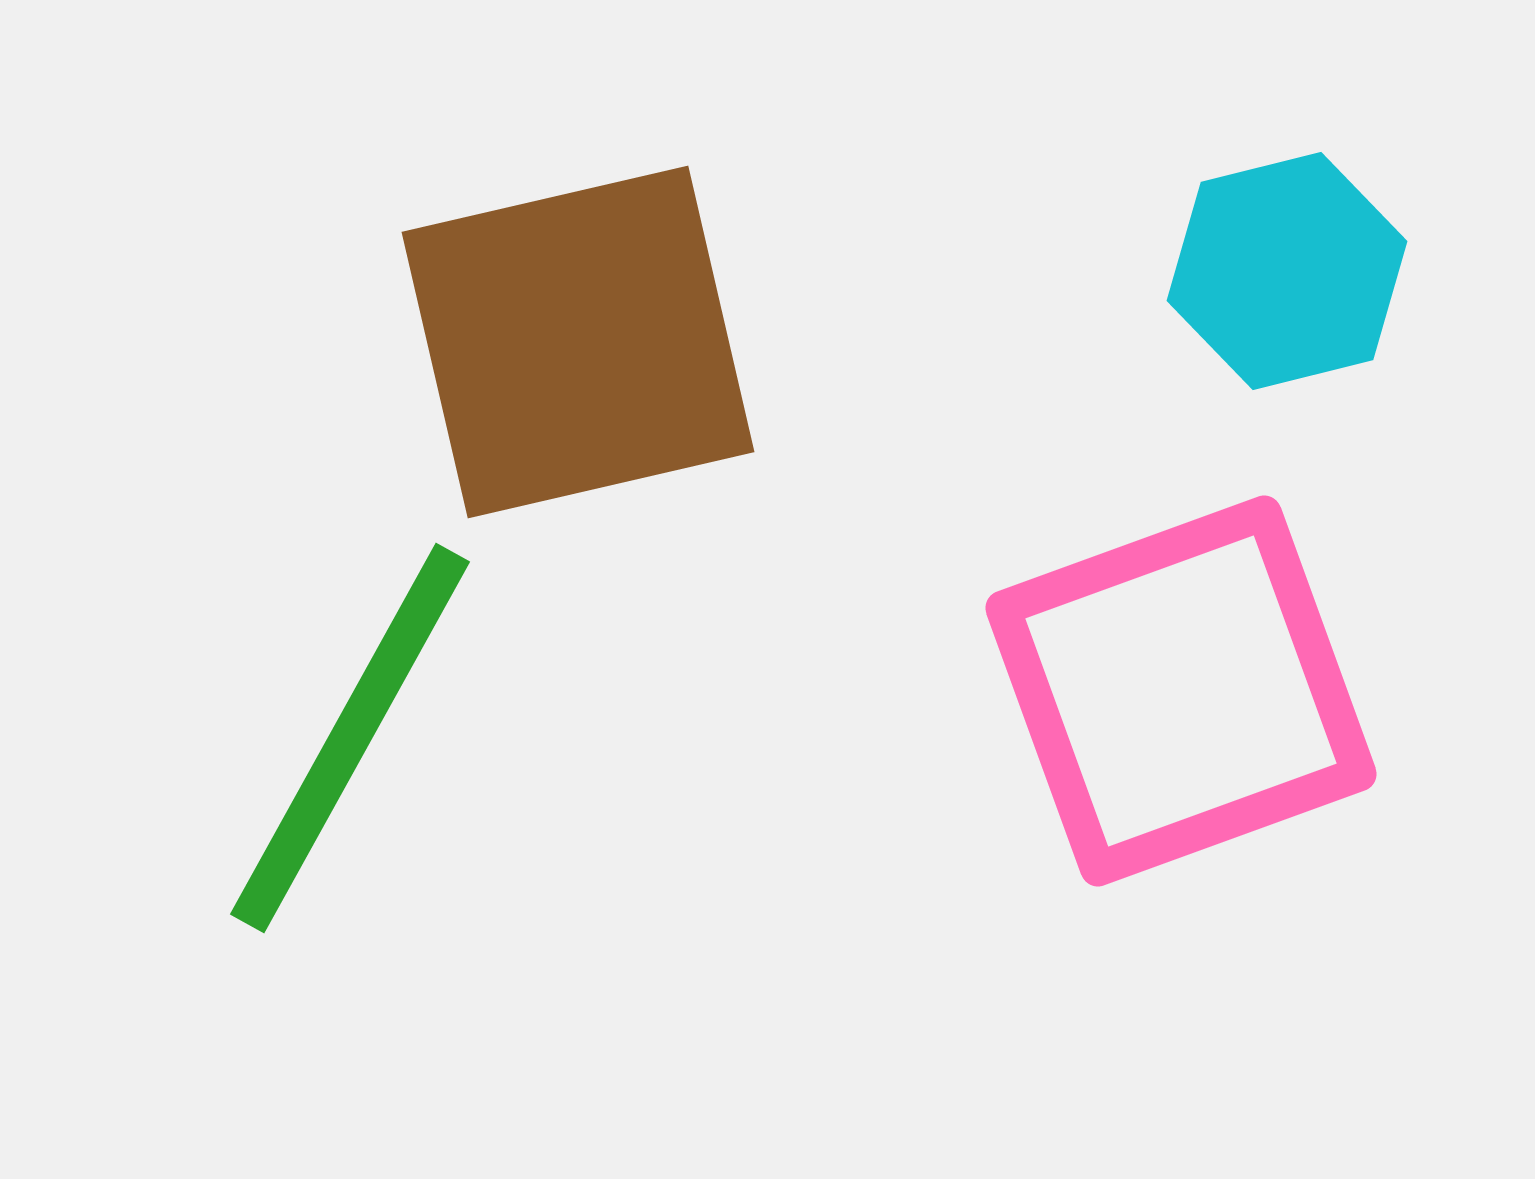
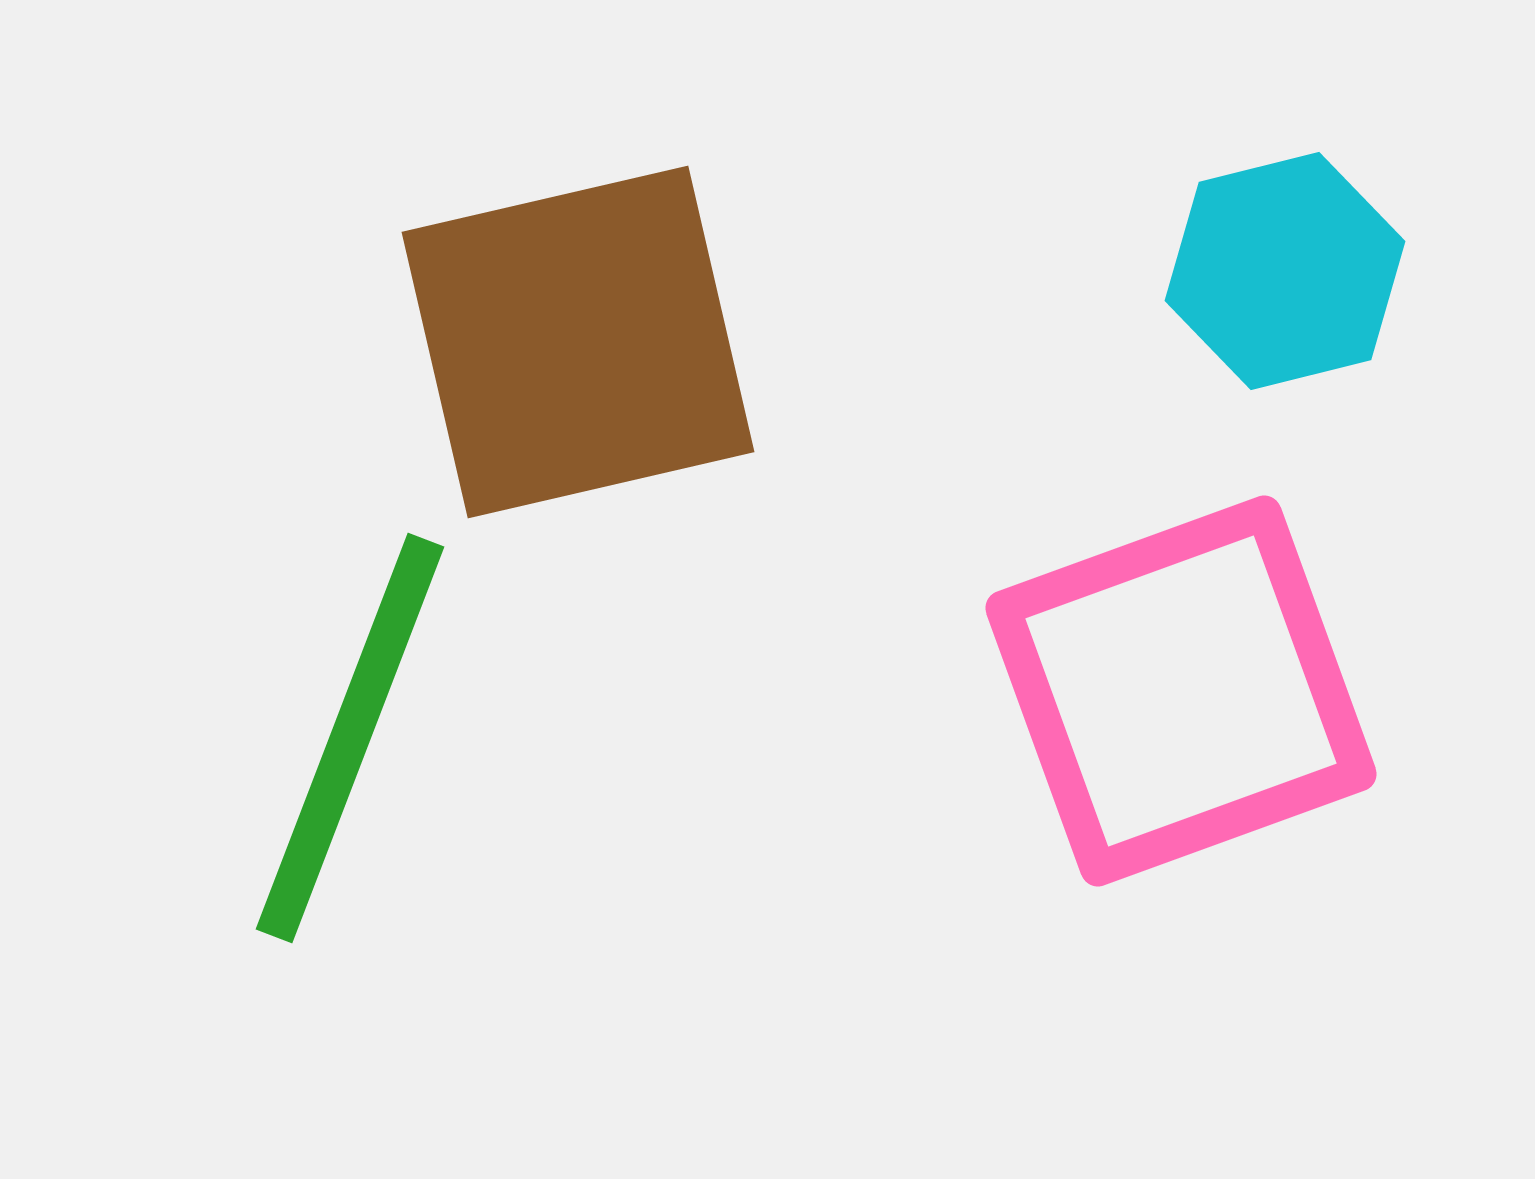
cyan hexagon: moved 2 px left
green line: rotated 8 degrees counterclockwise
